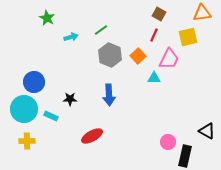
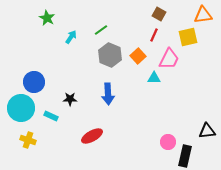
orange triangle: moved 1 px right, 2 px down
cyan arrow: rotated 40 degrees counterclockwise
blue arrow: moved 1 px left, 1 px up
cyan circle: moved 3 px left, 1 px up
black triangle: rotated 36 degrees counterclockwise
yellow cross: moved 1 px right, 1 px up; rotated 21 degrees clockwise
